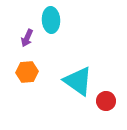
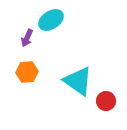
cyan ellipse: rotated 60 degrees clockwise
